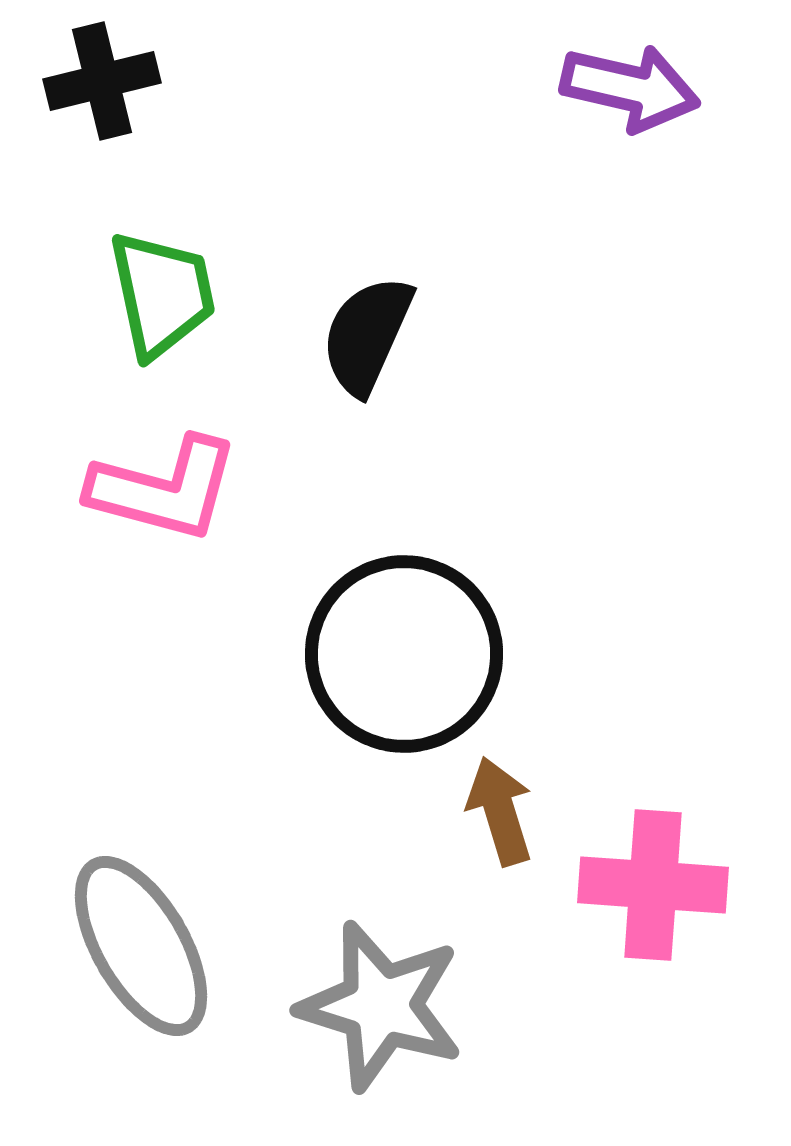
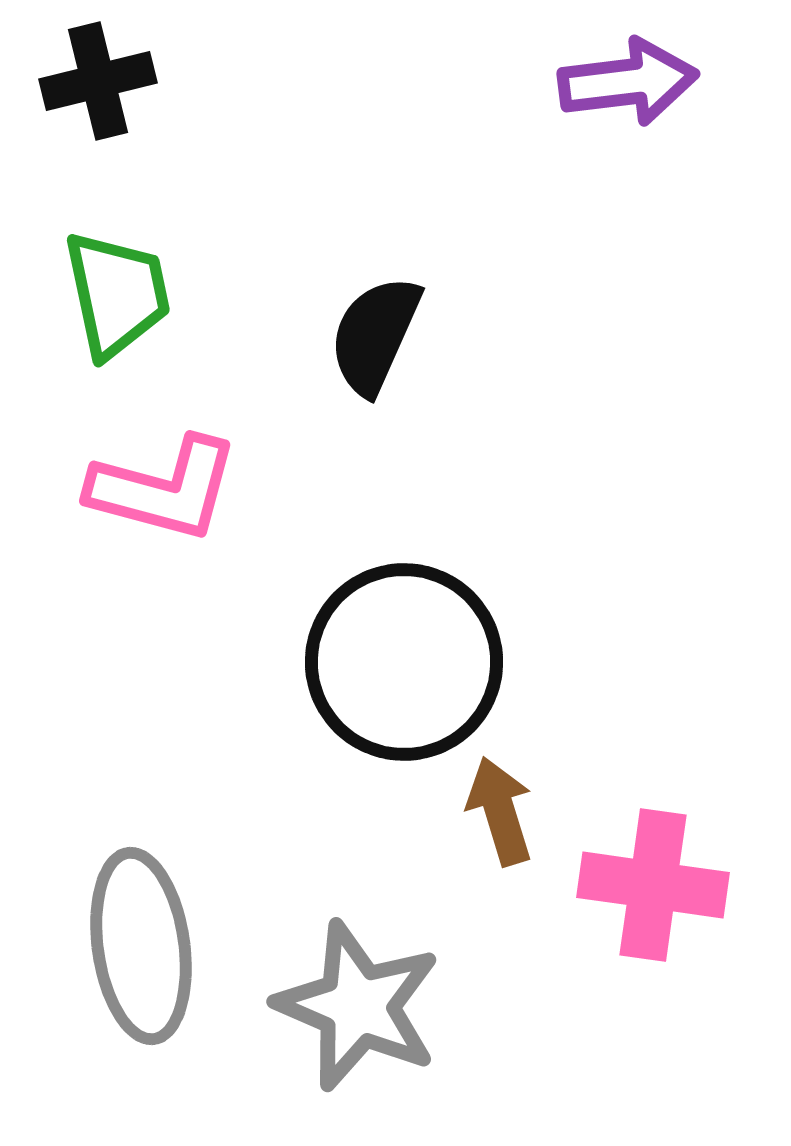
black cross: moved 4 px left
purple arrow: moved 2 px left, 6 px up; rotated 20 degrees counterclockwise
green trapezoid: moved 45 px left
black semicircle: moved 8 px right
black circle: moved 8 px down
pink cross: rotated 4 degrees clockwise
gray ellipse: rotated 22 degrees clockwise
gray star: moved 23 px left; rotated 6 degrees clockwise
